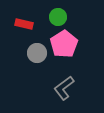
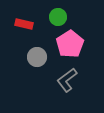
pink pentagon: moved 6 px right
gray circle: moved 4 px down
gray L-shape: moved 3 px right, 8 px up
